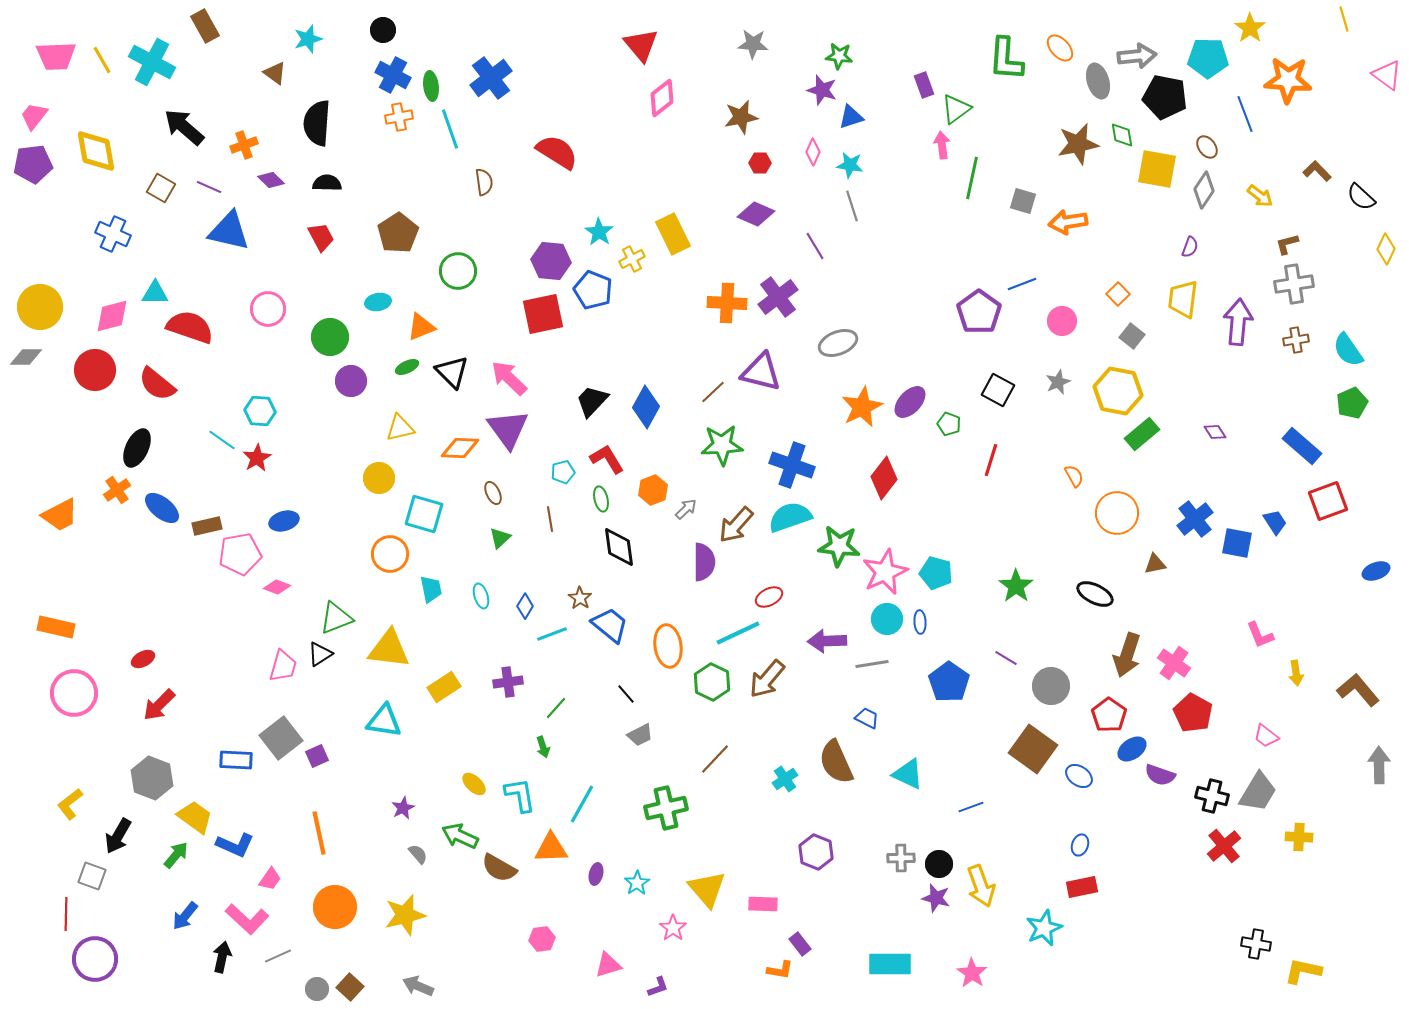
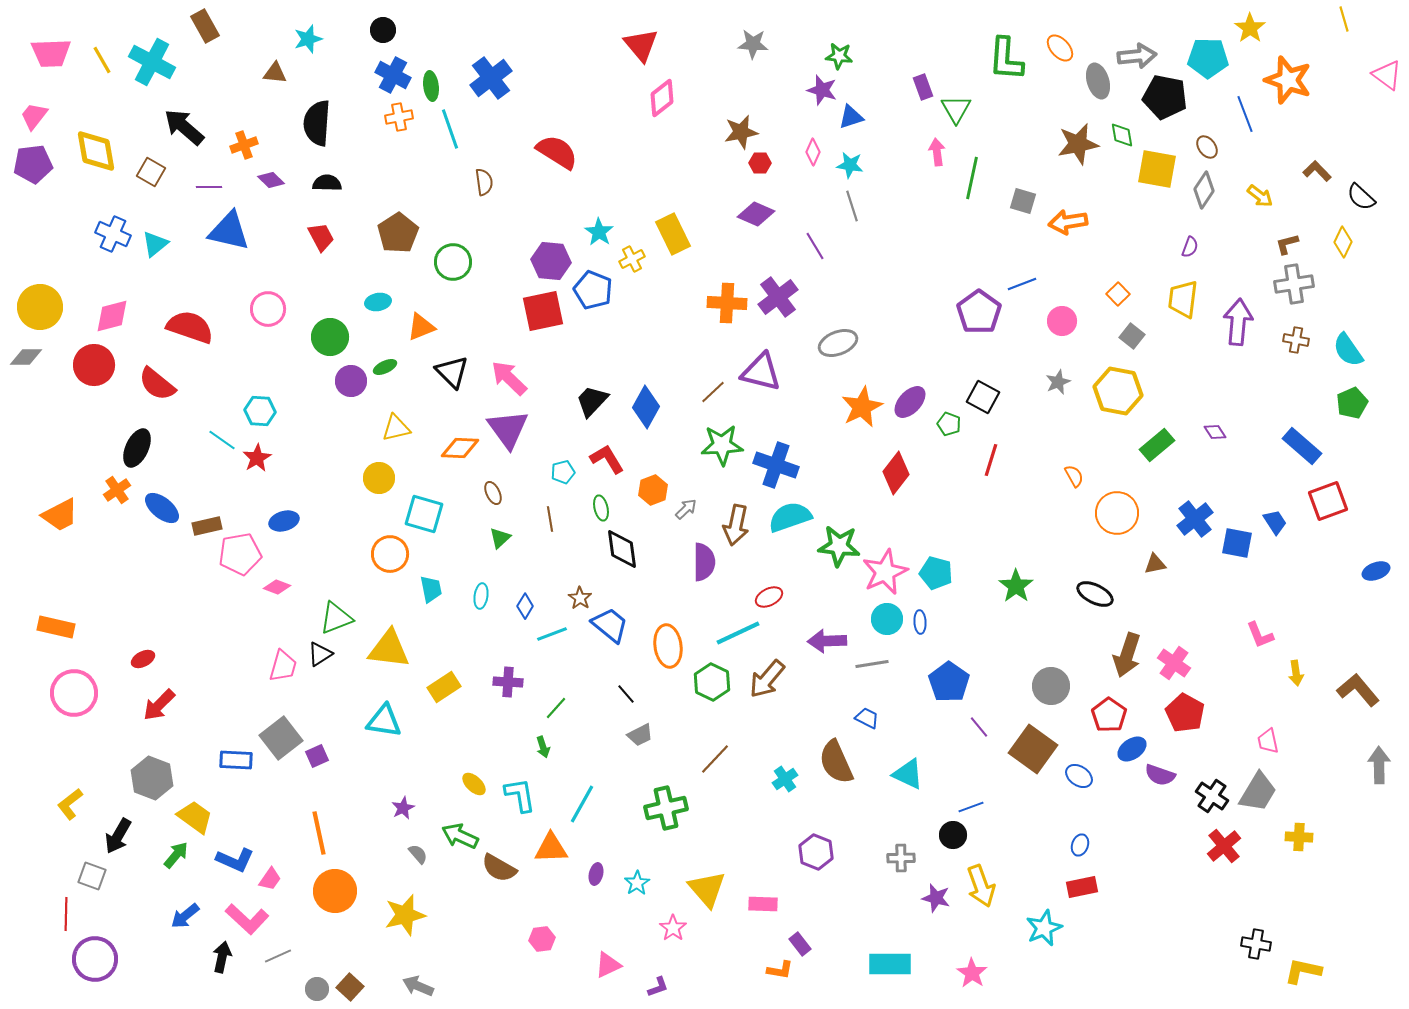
pink trapezoid at (56, 56): moved 5 px left, 3 px up
brown triangle at (275, 73): rotated 30 degrees counterclockwise
orange star at (1288, 80): rotated 15 degrees clockwise
purple rectangle at (924, 85): moved 1 px left, 2 px down
green triangle at (956, 109): rotated 24 degrees counterclockwise
brown star at (741, 117): moved 15 px down
pink arrow at (942, 145): moved 5 px left, 7 px down
purple line at (209, 187): rotated 25 degrees counterclockwise
brown square at (161, 188): moved 10 px left, 16 px up
yellow diamond at (1386, 249): moved 43 px left, 7 px up
green circle at (458, 271): moved 5 px left, 9 px up
cyan triangle at (155, 293): moved 49 px up; rotated 40 degrees counterclockwise
red square at (543, 314): moved 3 px up
brown cross at (1296, 340): rotated 20 degrees clockwise
green ellipse at (407, 367): moved 22 px left
red circle at (95, 370): moved 1 px left, 5 px up
black square at (998, 390): moved 15 px left, 7 px down
yellow triangle at (400, 428): moved 4 px left
green rectangle at (1142, 434): moved 15 px right, 11 px down
blue cross at (792, 465): moved 16 px left
red diamond at (884, 478): moved 12 px right, 5 px up
green ellipse at (601, 499): moved 9 px down
brown arrow at (736, 525): rotated 30 degrees counterclockwise
black diamond at (619, 547): moved 3 px right, 2 px down
cyan ellipse at (481, 596): rotated 25 degrees clockwise
purple line at (1006, 658): moved 27 px left, 69 px down; rotated 20 degrees clockwise
purple cross at (508, 682): rotated 12 degrees clockwise
red pentagon at (1193, 713): moved 8 px left
pink trapezoid at (1266, 736): moved 2 px right, 5 px down; rotated 40 degrees clockwise
black cross at (1212, 796): rotated 20 degrees clockwise
blue L-shape at (235, 845): moved 15 px down
black circle at (939, 864): moved 14 px right, 29 px up
orange circle at (335, 907): moved 16 px up
blue arrow at (185, 916): rotated 12 degrees clockwise
pink triangle at (608, 965): rotated 8 degrees counterclockwise
